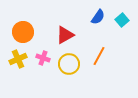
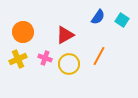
cyan square: rotated 16 degrees counterclockwise
pink cross: moved 2 px right
